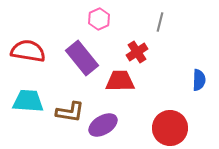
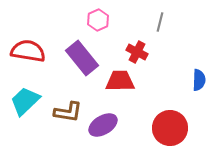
pink hexagon: moved 1 px left, 1 px down
red cross: rotated 30 degrees counterclockwise
cyan trapezoid: moved 3 px left; rotated 48 degrees counterclockwise
brown L-shape: moved 2 px left
